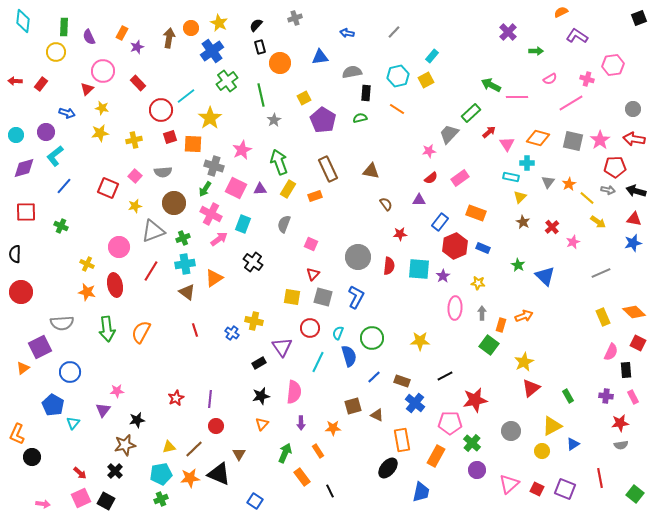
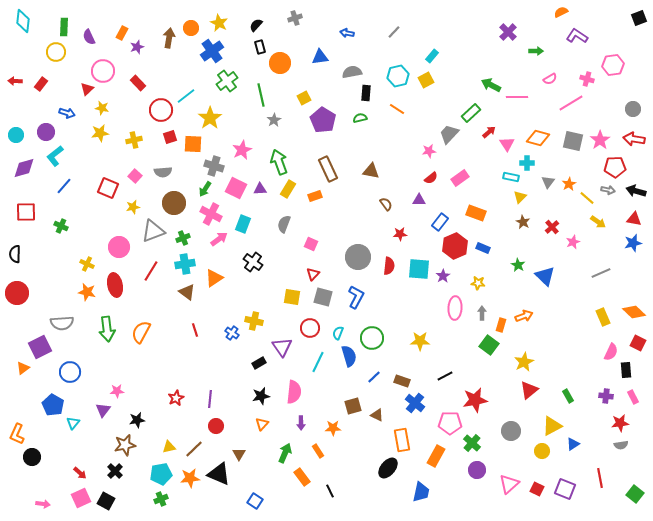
yellow star at (135, 206): moved 2 px left, 1 px down
red circle at (21, 292): moved 4 px left, 1 px down
red triangle at (531, 388): moved 2 px left, 2 px down
